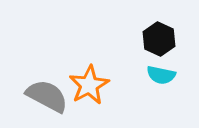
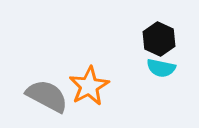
cyan semicircle: moved 7 px up
orange star: moved 1 px down
